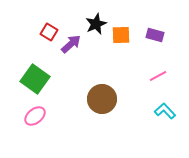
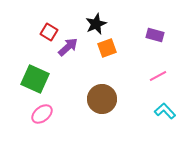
orange square: moved 14 px left, 13 px down; rotated 18 degrees counterclockwise
purple arrow: moved 3 px left, 3 px down
green square: rotated 12 degrees counterclockwise
pink ellipse: moved 7 px right, 2 px up
